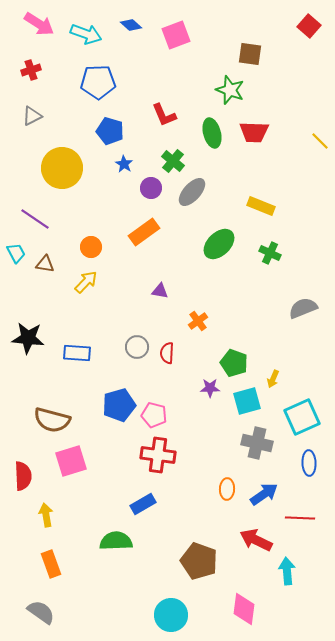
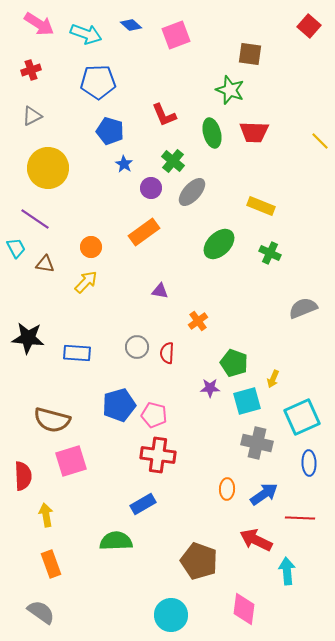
yellow circle at (62, 168): moved 14 px left
cyan trapezoid at (16, 253): moved 5 px up
